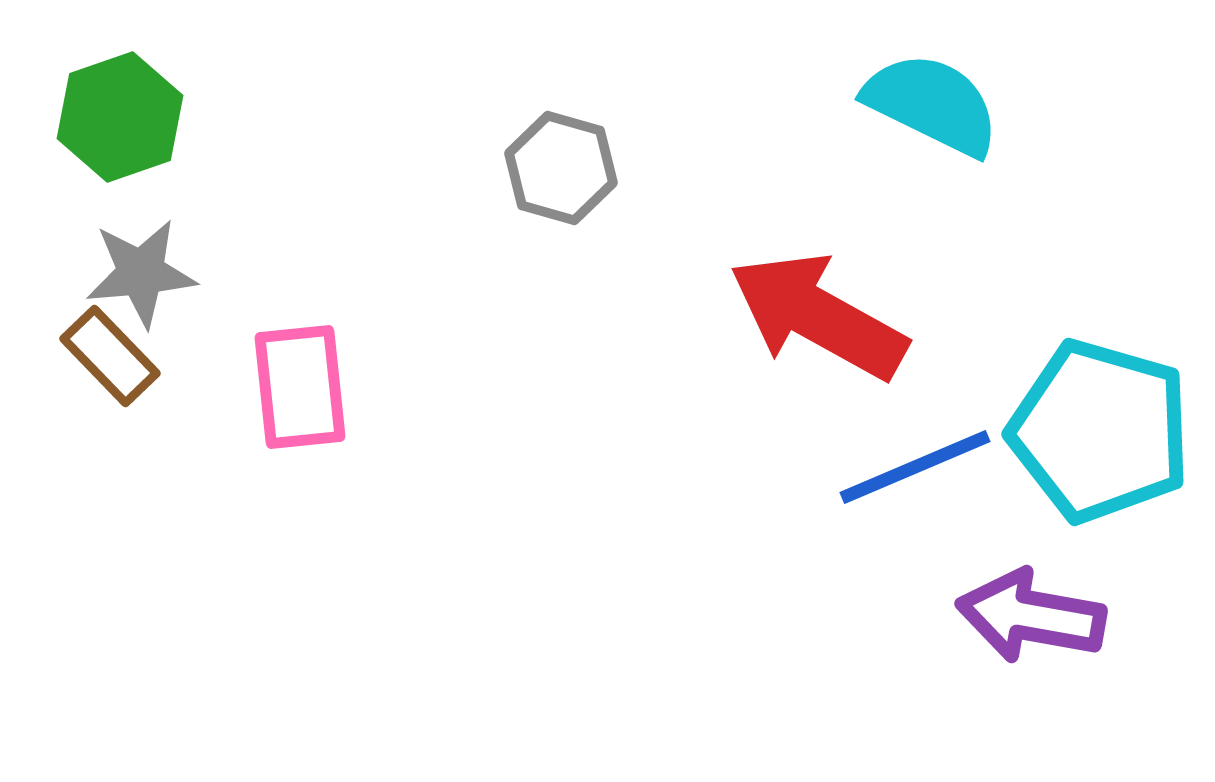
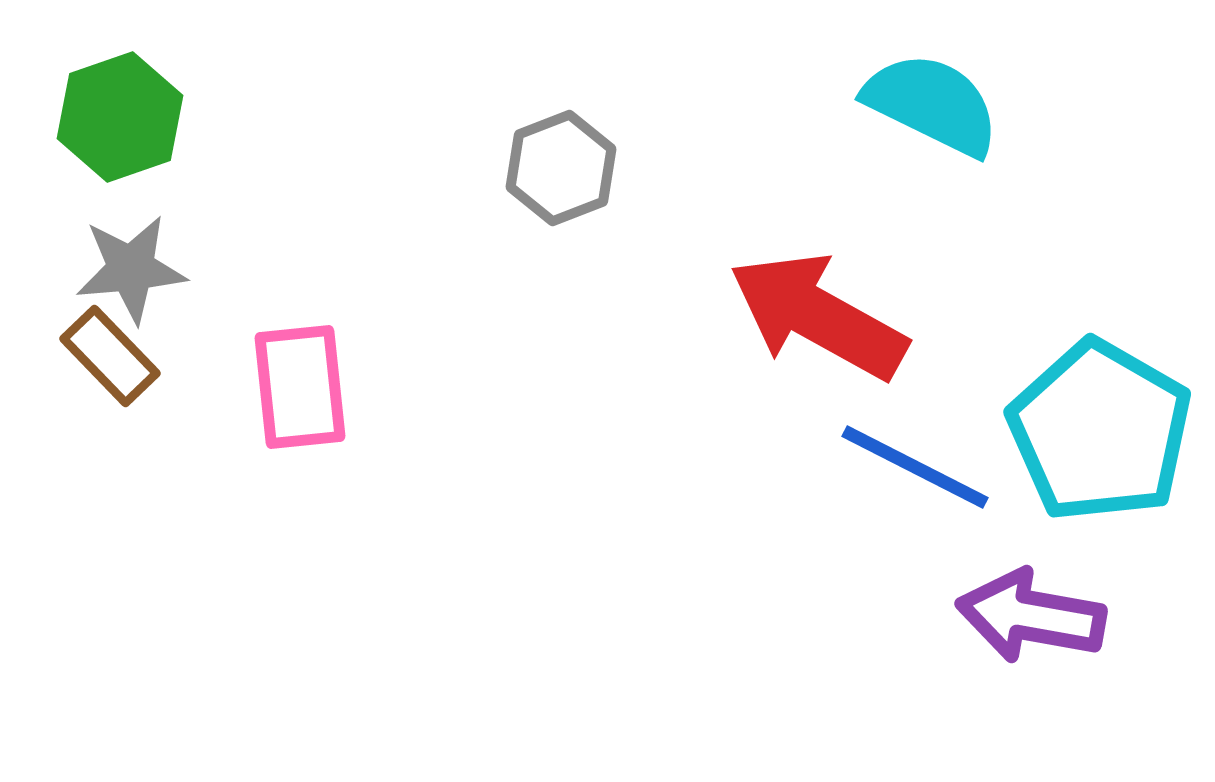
gray hexagon: rotated 23 degrees clockwise
gray star: moved 10 px left, 4 px up
cyan pentagon: rotated 14 degrees clockwise
blue line: rotated 50 degrees clockwise
